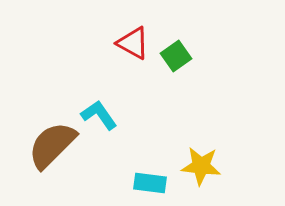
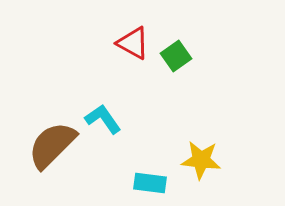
cyan L-shape: moved 4 px right, 4 px down
yellow star: moved 6 px up
